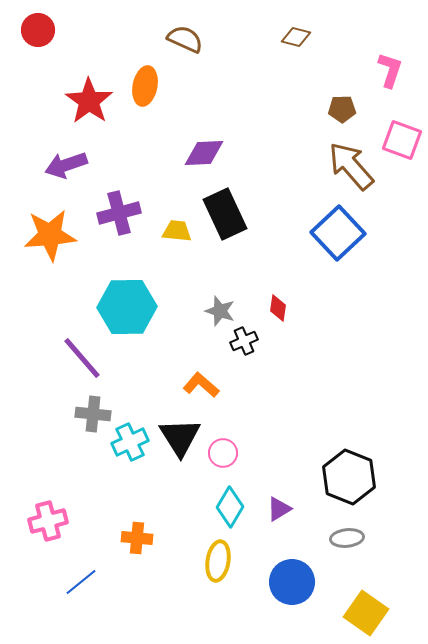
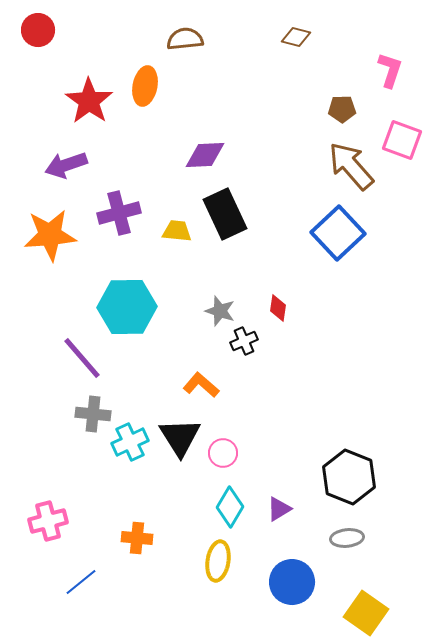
brown semicircle: rotated 30 degrees counterclockwise
purple diamond: moved 1 px right, 2 px down
